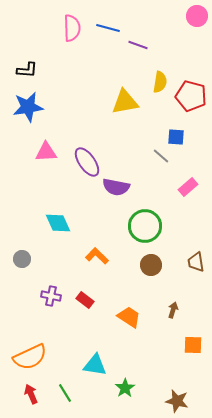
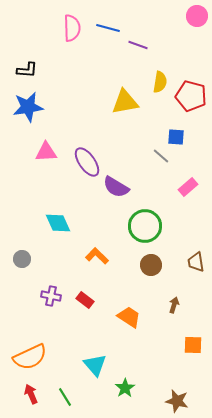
purple semicircle: rotated 20 degrees clockwise
brown arrow: moved 1 px right, 5 px up
cyan triangle: rotated 40 degrees clockwise
green line: moved 4 px down
